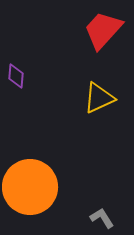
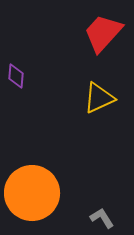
red trapezoid: moved 3 px down
orange circle: moved 2 px right, 6 px down
